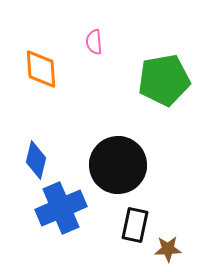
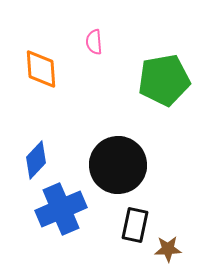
blue diamond: rotated 30 degrees clockwise
blue cross: moved 1 px down
